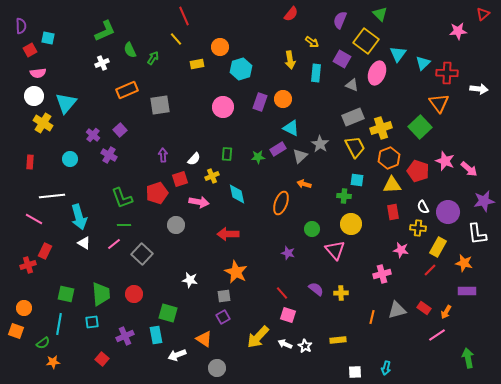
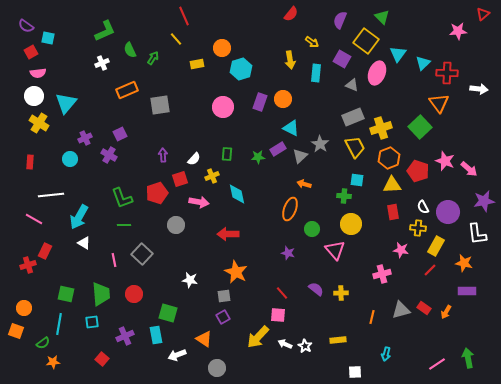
green triangle at (380, 14): moved 2 px right, 3 px down
purple semicircle at (21, 26): moved 5 px right; rotated 126 degrees clockwise
orange circle at (220, 47): moved 2 px right, 1 px down
red square at (30, 50): moved 1 px right, 2 px down
yellow cross at (43, 123): moved 4 px left
purple square at (120, 130): moved 4 px down; rotated 16 degrees clockwise
purple cross at (93, 135): moved 8 px left, 3 px down; rotated 24 degrees clockwise
white line at (52, 196): moved 1 px left, 1 px up
orange ellipse at (281, 203): moved 9 px right, 6 px down
cyan arrow at (79, 217): rotated 45 degrees clockwise
pink line at (114, 244): moved 16 px down; rotated 64 degrees counterclockwise
yellow rectangle at (438, 247): moved 2 px left, 1 px up
gray triangle at (397, 310): moved 4 px right
pink square at (288, 315): moved 10 px left; rotated 14 degrees counterclockwise
pink line at (437, 335): moved 29 px down
cyan arrow at (386, 368): moved 14 px up
